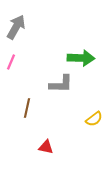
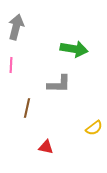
gray arrow: rotated 15 degrees counterclockwise
green arrow: moved 7 px left, 9 px up; rotated 8 degrees clockwise
pink line: moved 3 px down; rotated 21 degrees counterclockwise
gray L-shape: moved 2 px left
yellow semicircle: moved 9 px down
